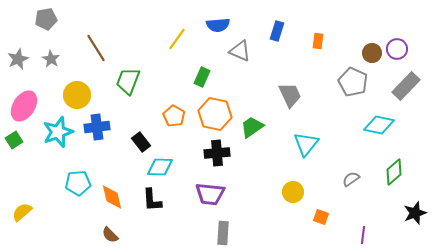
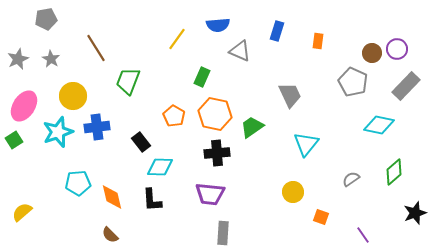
yellow circle at (77, 95): moved 4 px left, 1 px down
purple line at (363, 235): rotated 42 degrees counterclockwise
